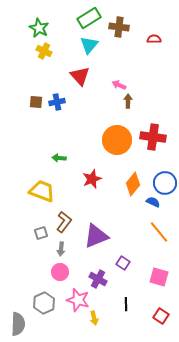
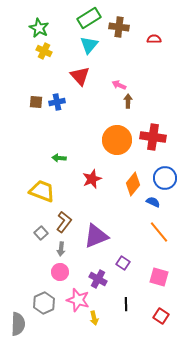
blue circle: moved 5 px up
gray square: rotated 24 degrees counterclockwise
